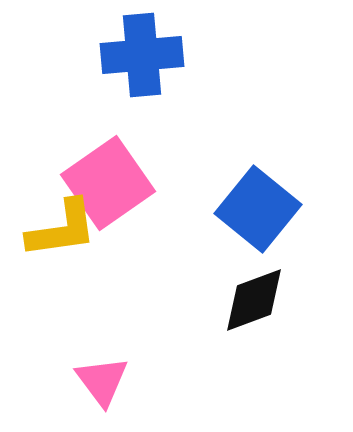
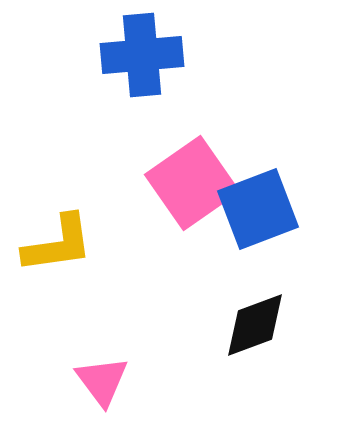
pink square: moved 84 px right
blue square: rotated 30 degrees clockwise
yellow L-shape: moved 4 px left, 15 px down
black diamond: moved 1 px right, 25 px down
